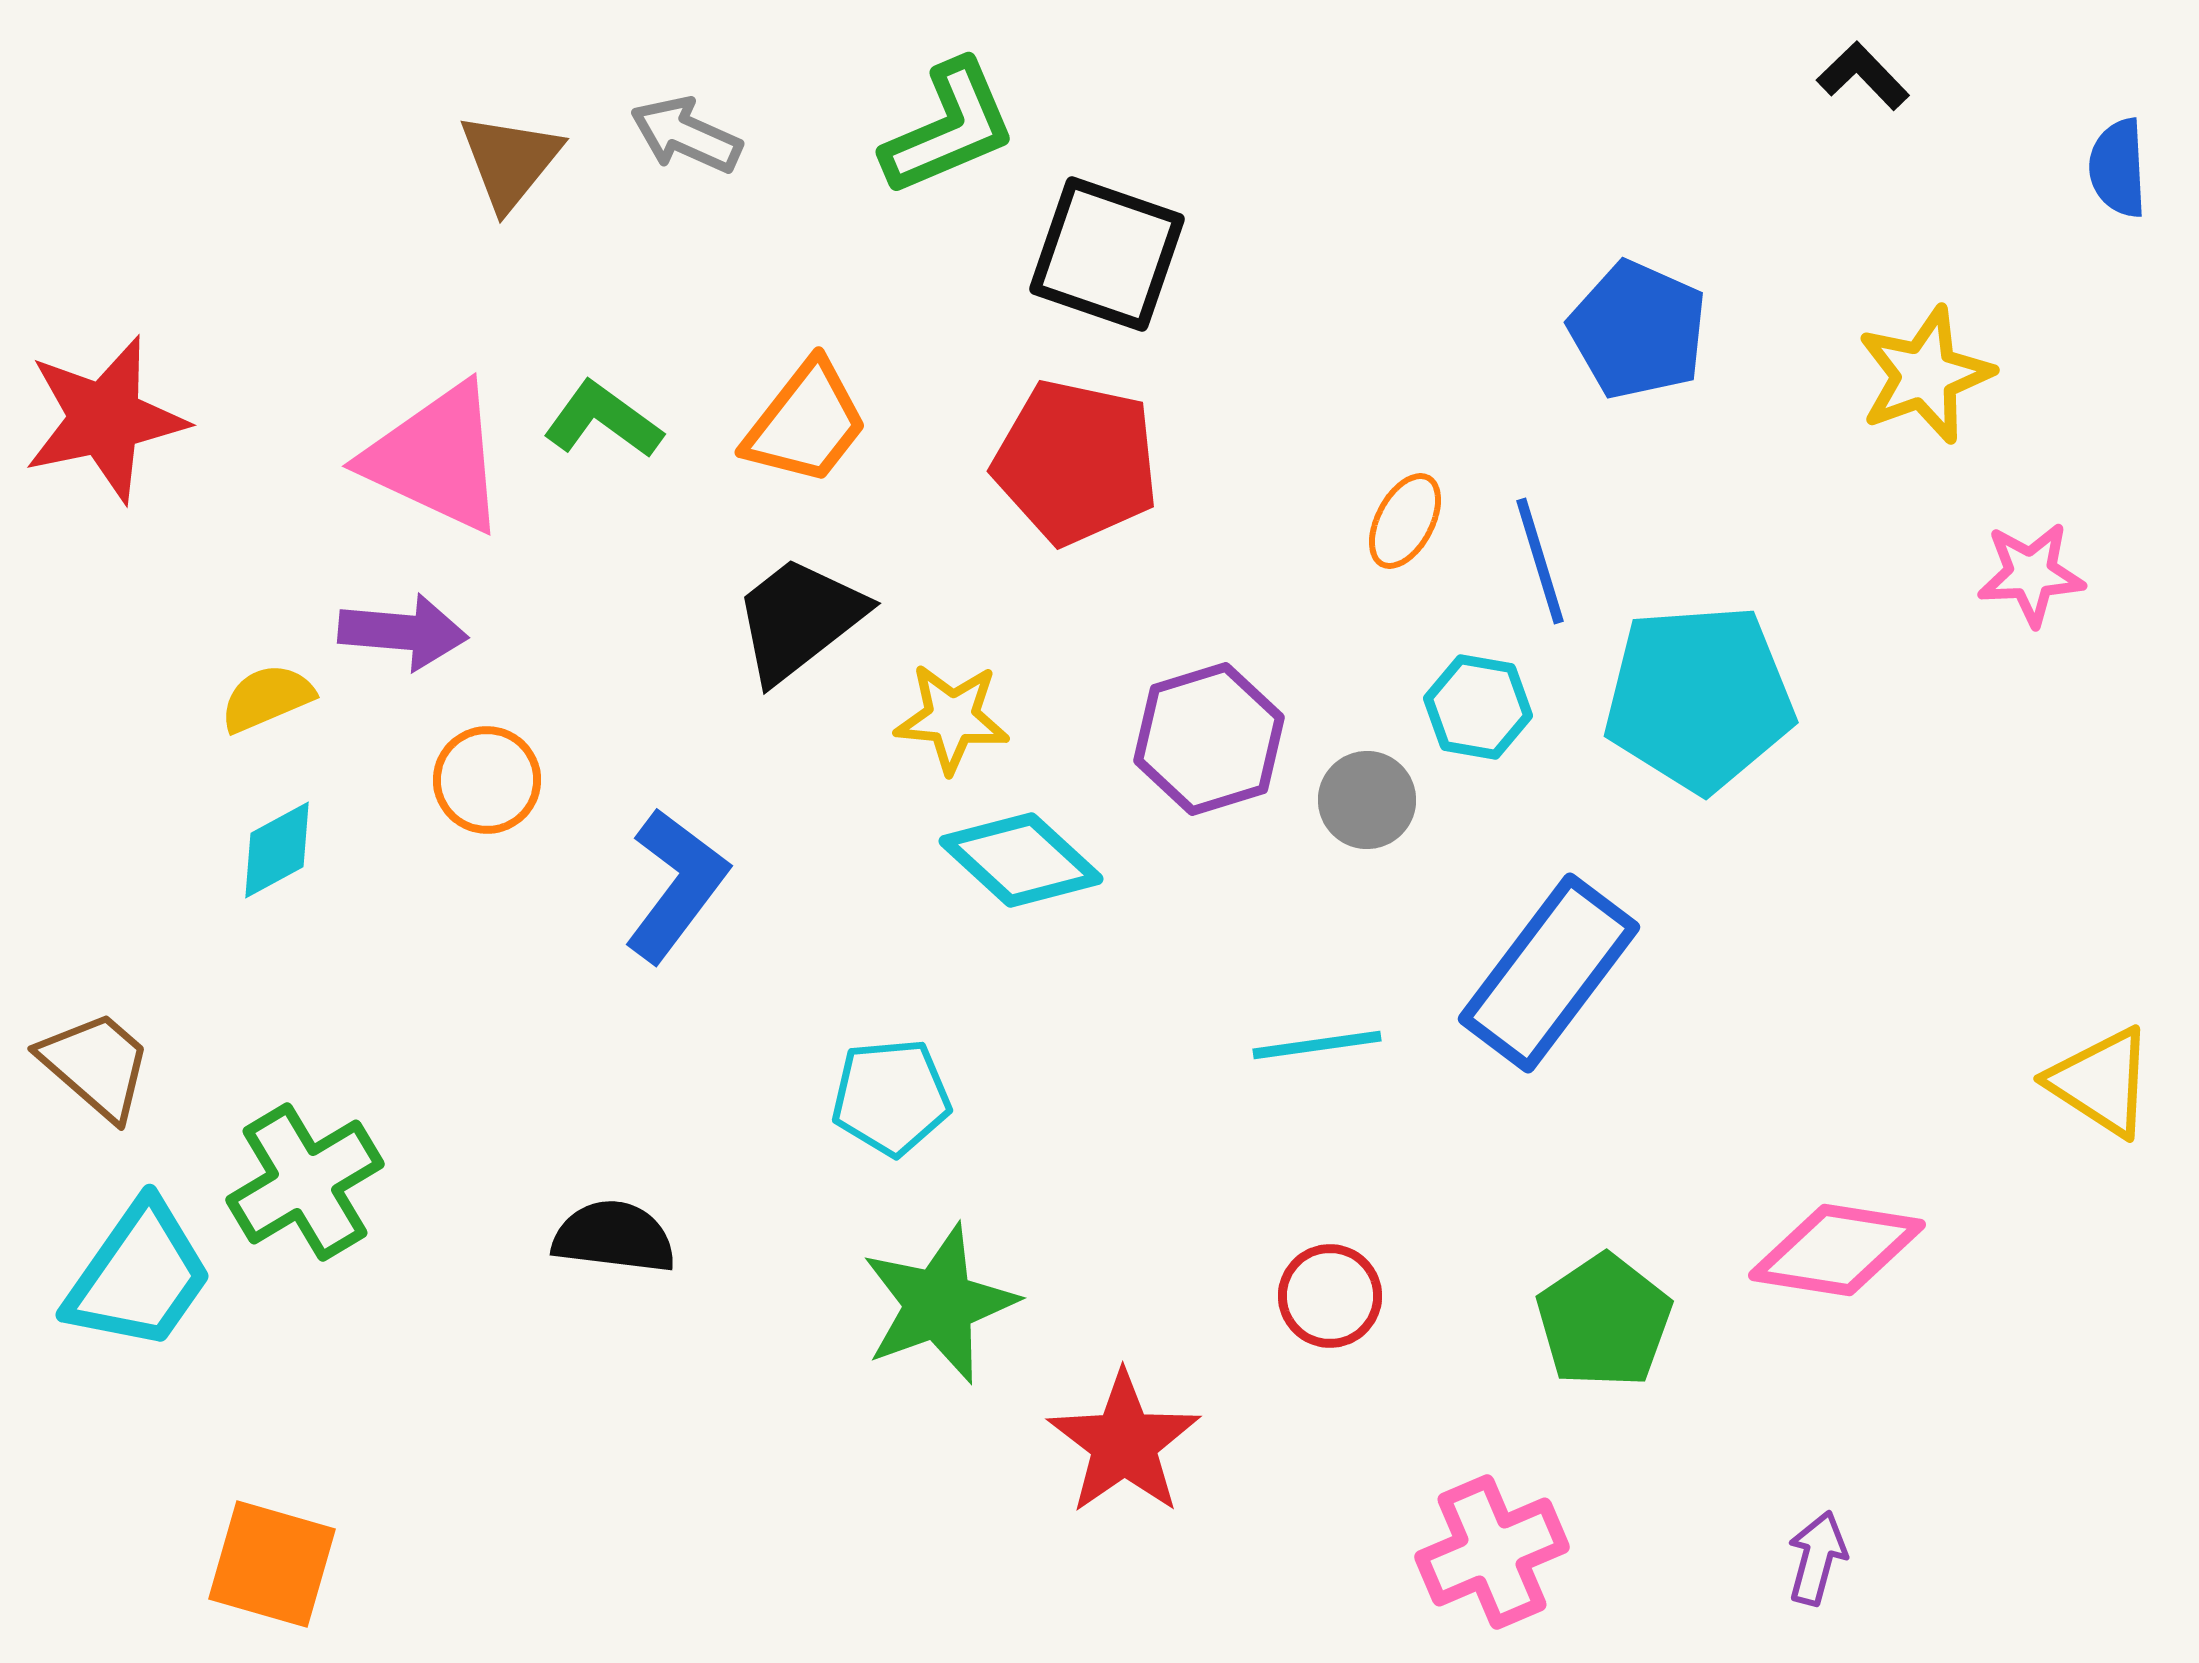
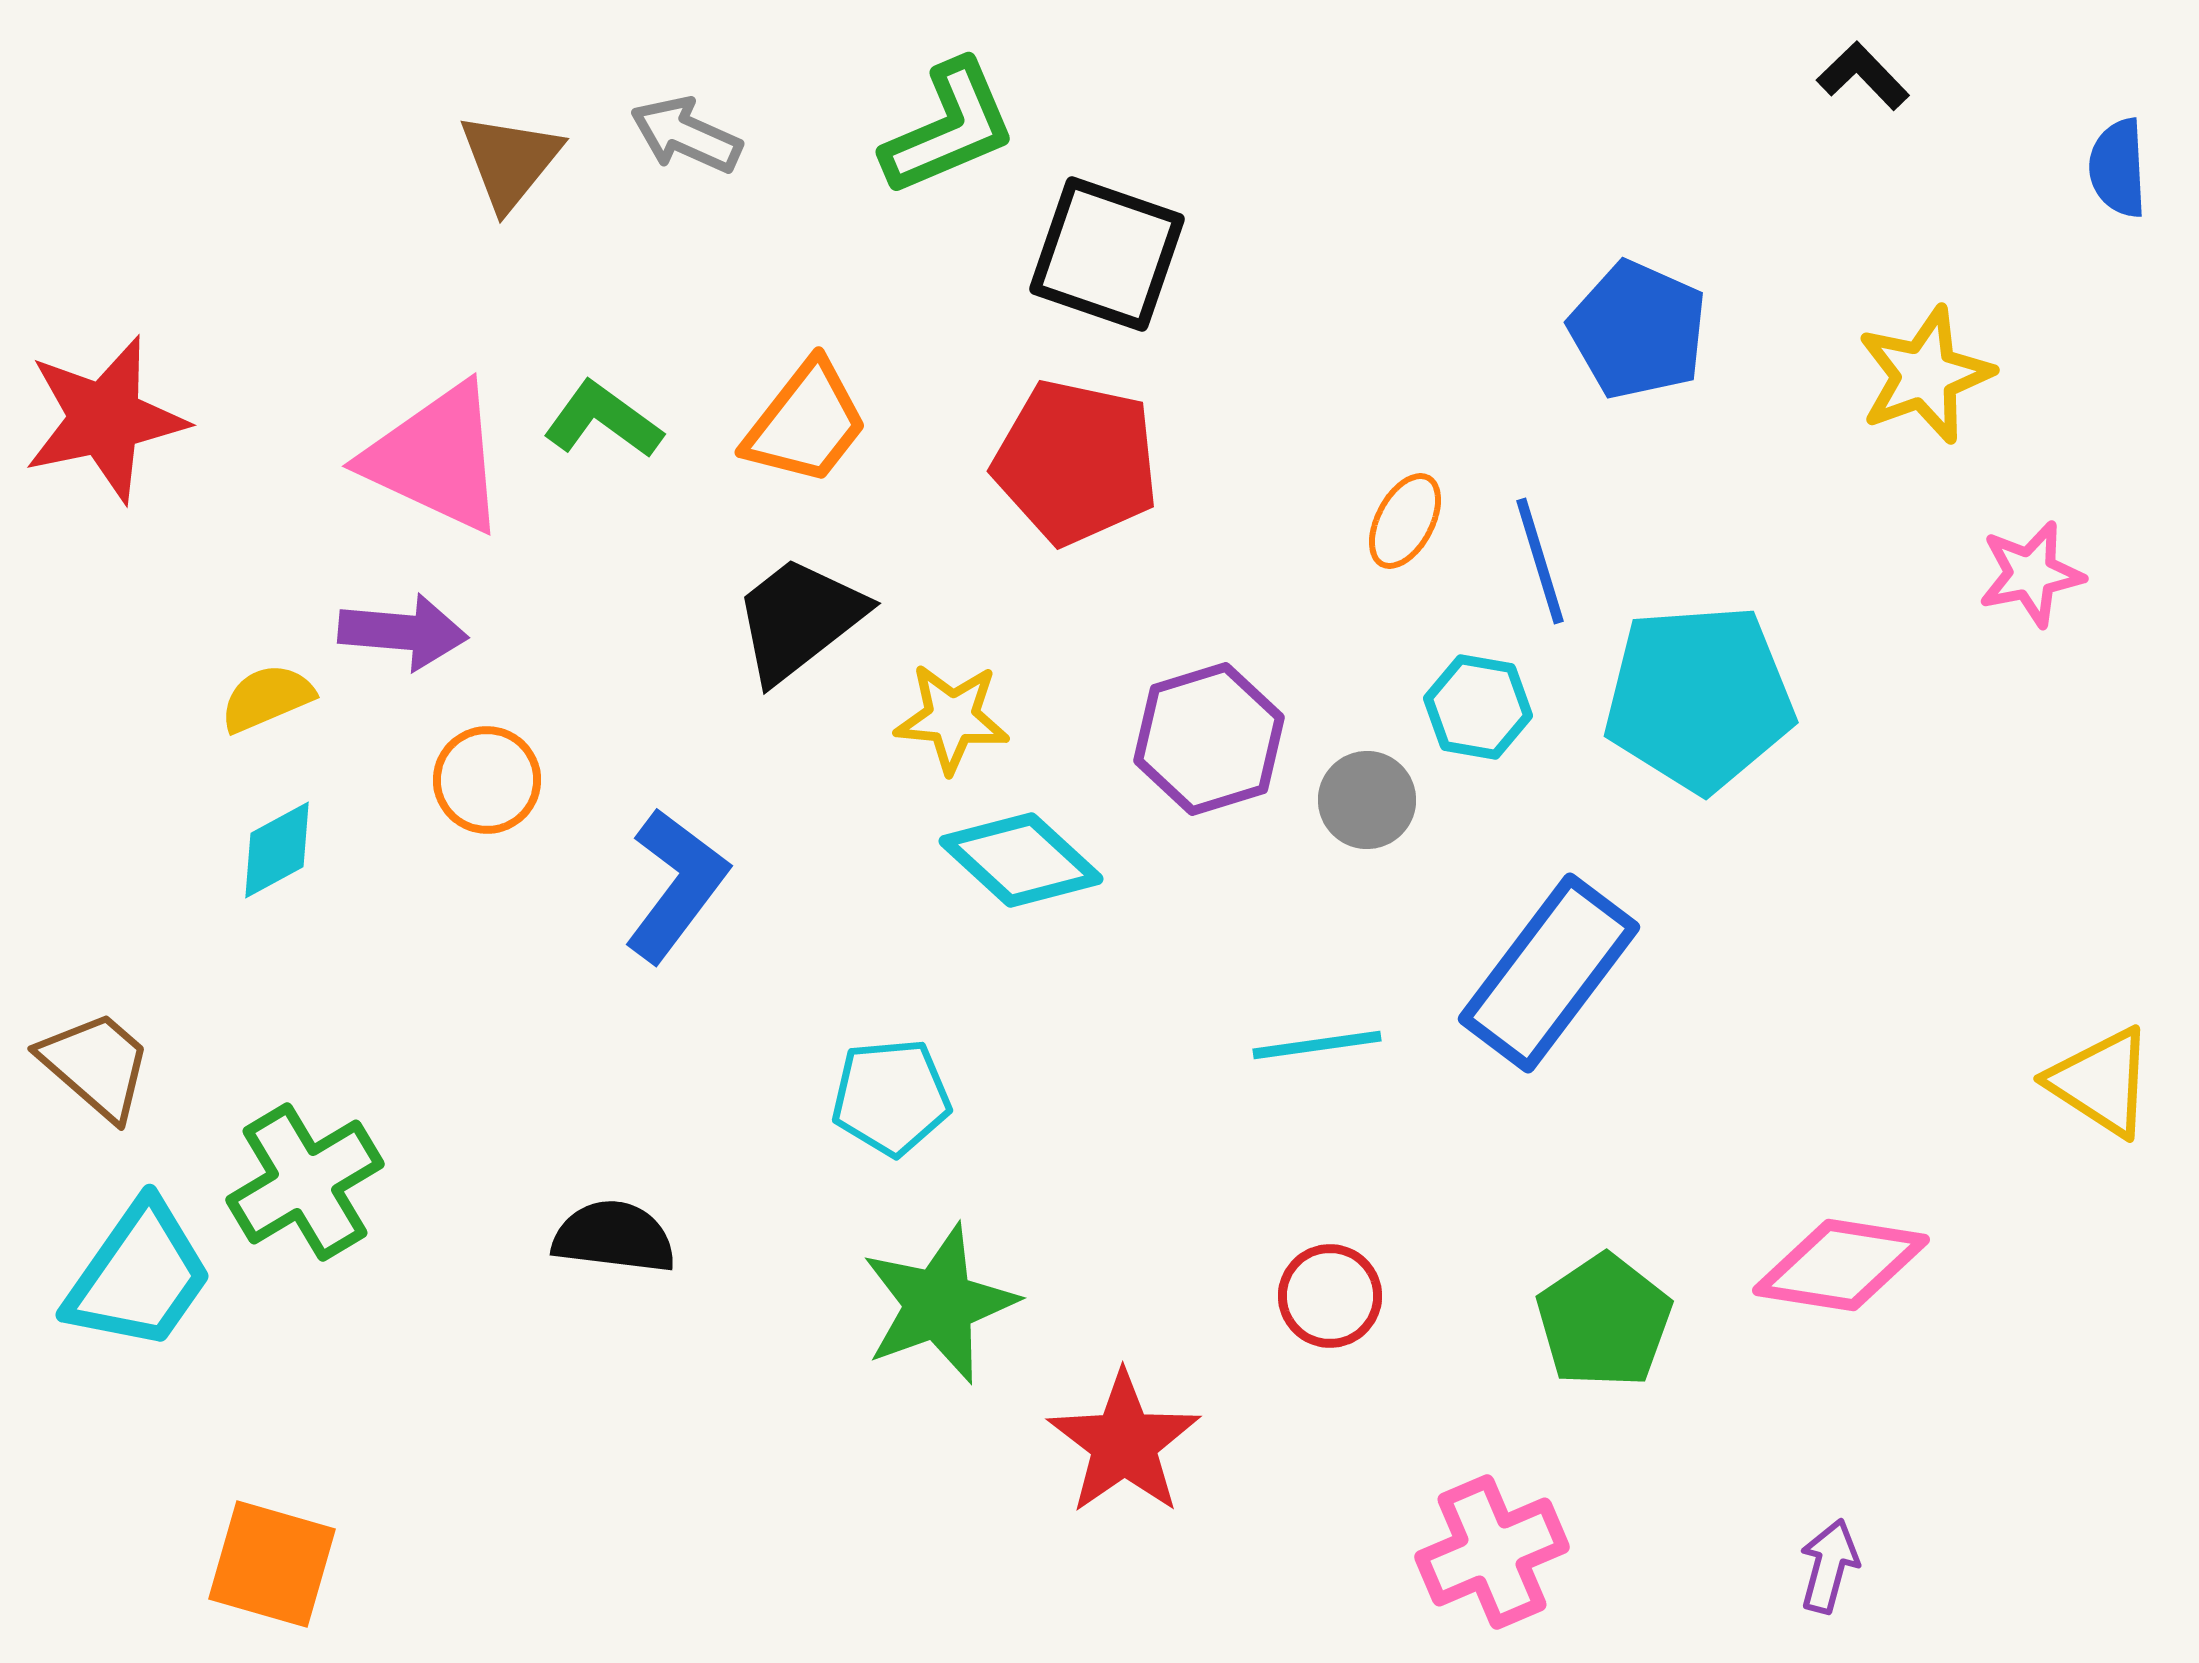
pink star at (2031, 574): rotated 8 degrees counterclockwise
pink diamond at (1837, 1250): moved 4 px right, 15 px down
purple arrow at (1817, 1558): moved 12 px right, 8 px down
